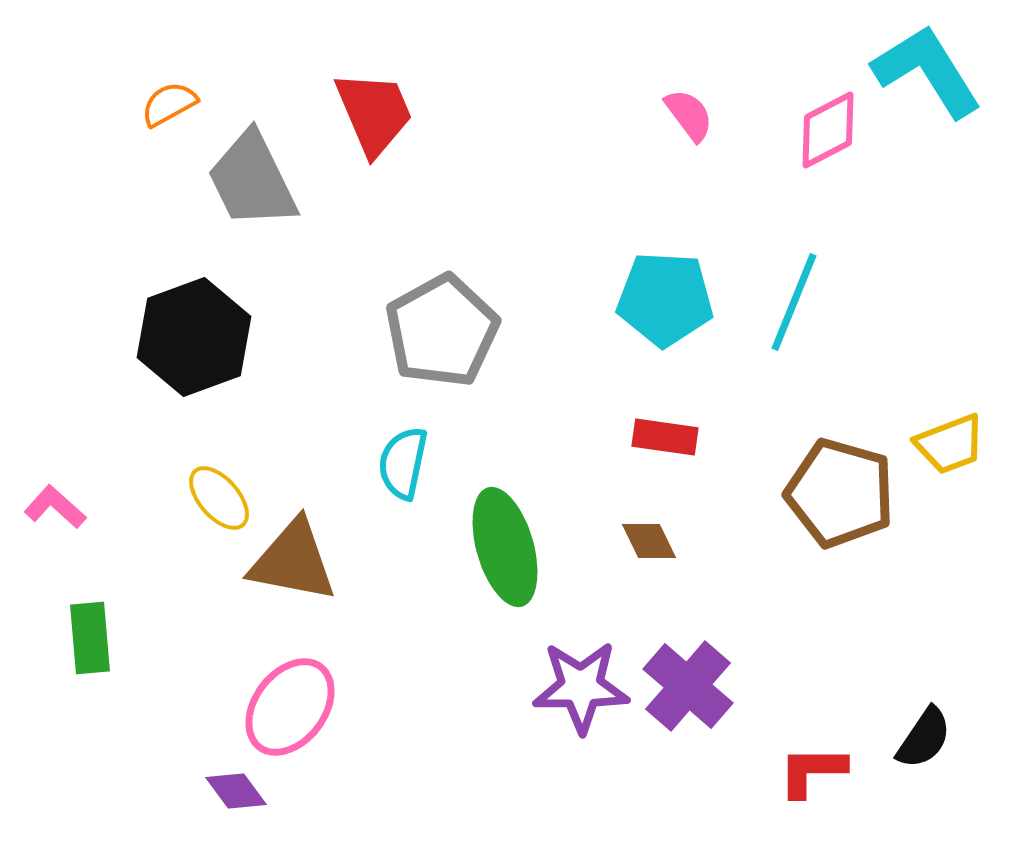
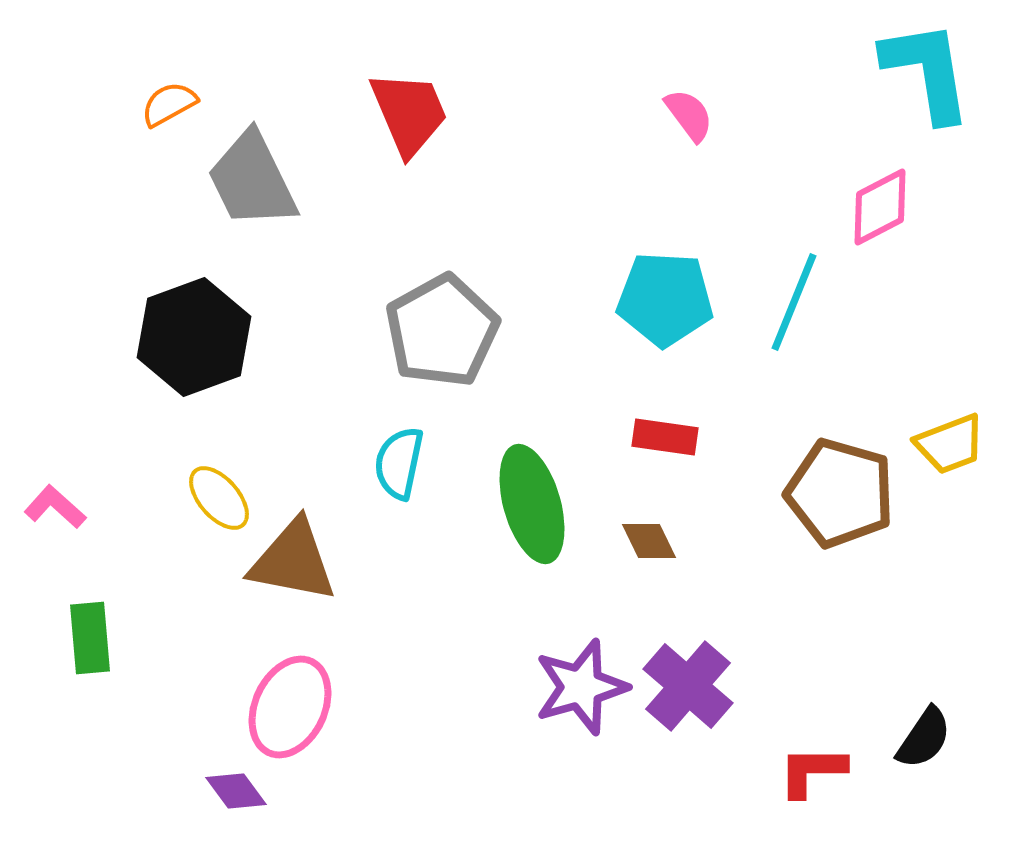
cyan L-shape: rotated 23 degrees clockwise
red trapezoid: moved 35 px right
pink diamond: moved 52 px right, 77 px down
cyan semicircle: moved 4 px left
green ellipse: moved 27 px right, 43 px up
purple star: rotated 16 degrees counterclockwise
pink ellipse: rotated 12 degrees counterclockwise
